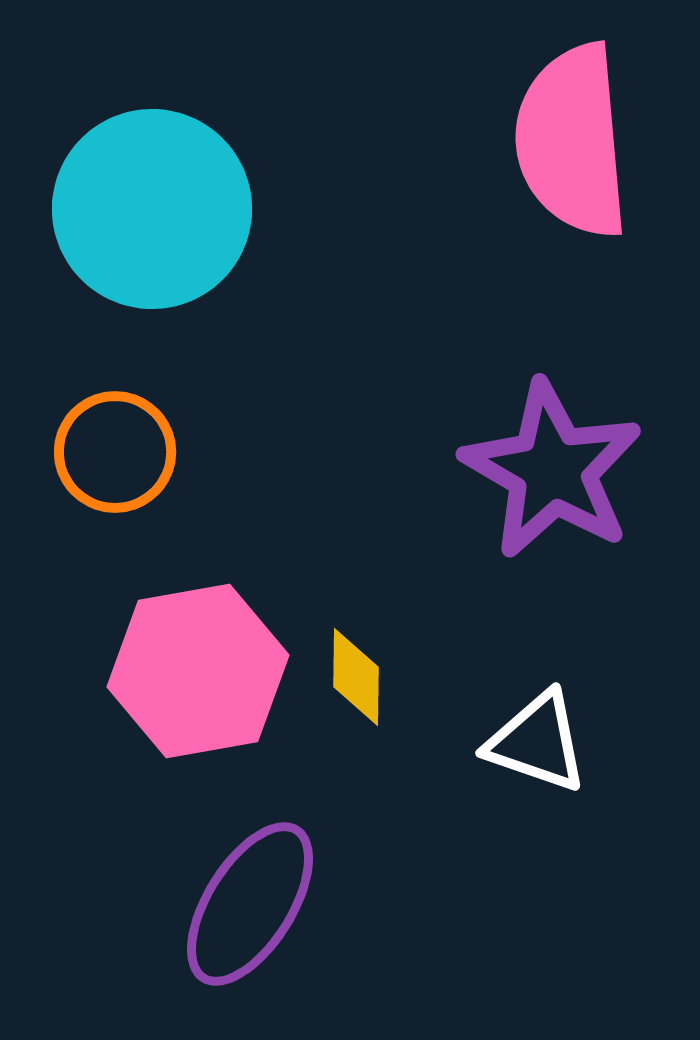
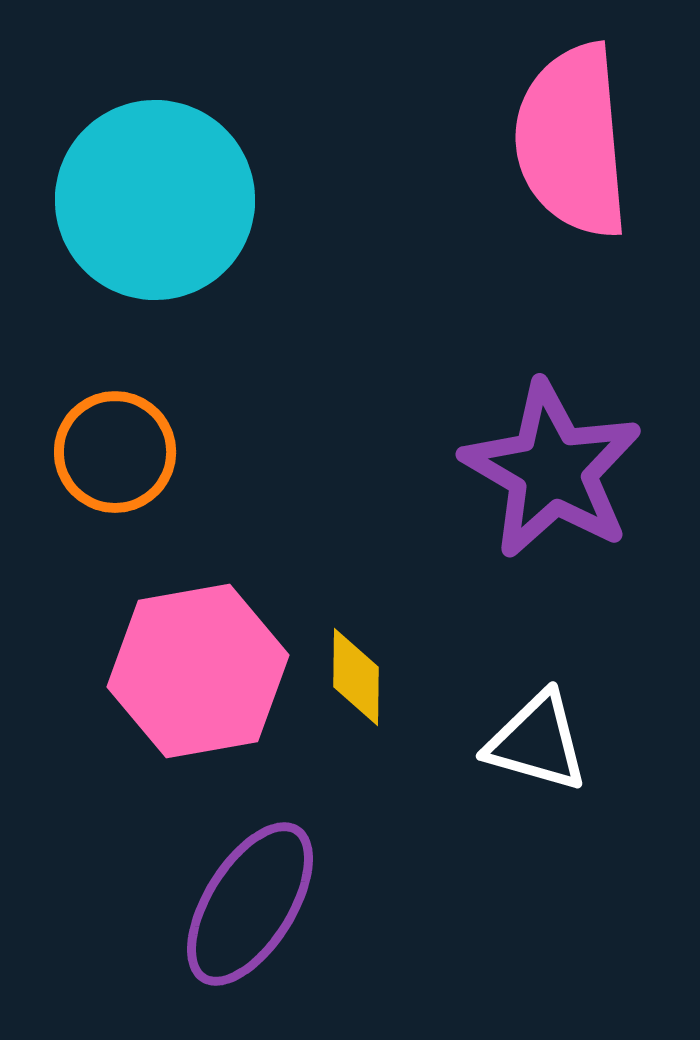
cyan circle: moved 3 px right, 9 px up
white triangle: rotated 3 degrees counterclockwise
